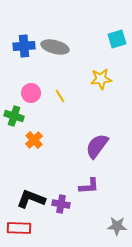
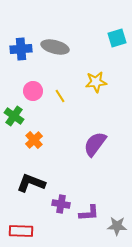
cyan square: moved 1 px up
blue cross: moved 3 px left, 3 px down
yellow star: moved 5 px left, 3 px down
pink circle: moved 2 px right, 2 px up
green cross: rotated 18 degrees clockwise
purple semicircle: moved 2 px left, 2 px up
purple L-shape: moved 27 px down
black L-shape: moved 16 px up
red rectangle: moved 2 px right, 3 px down
